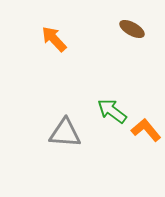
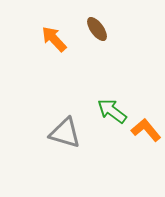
brown ellipse: moved 35 px left; rotated 25 degrees clockwise
gray triangle: rotated 12 degrees clockwise
